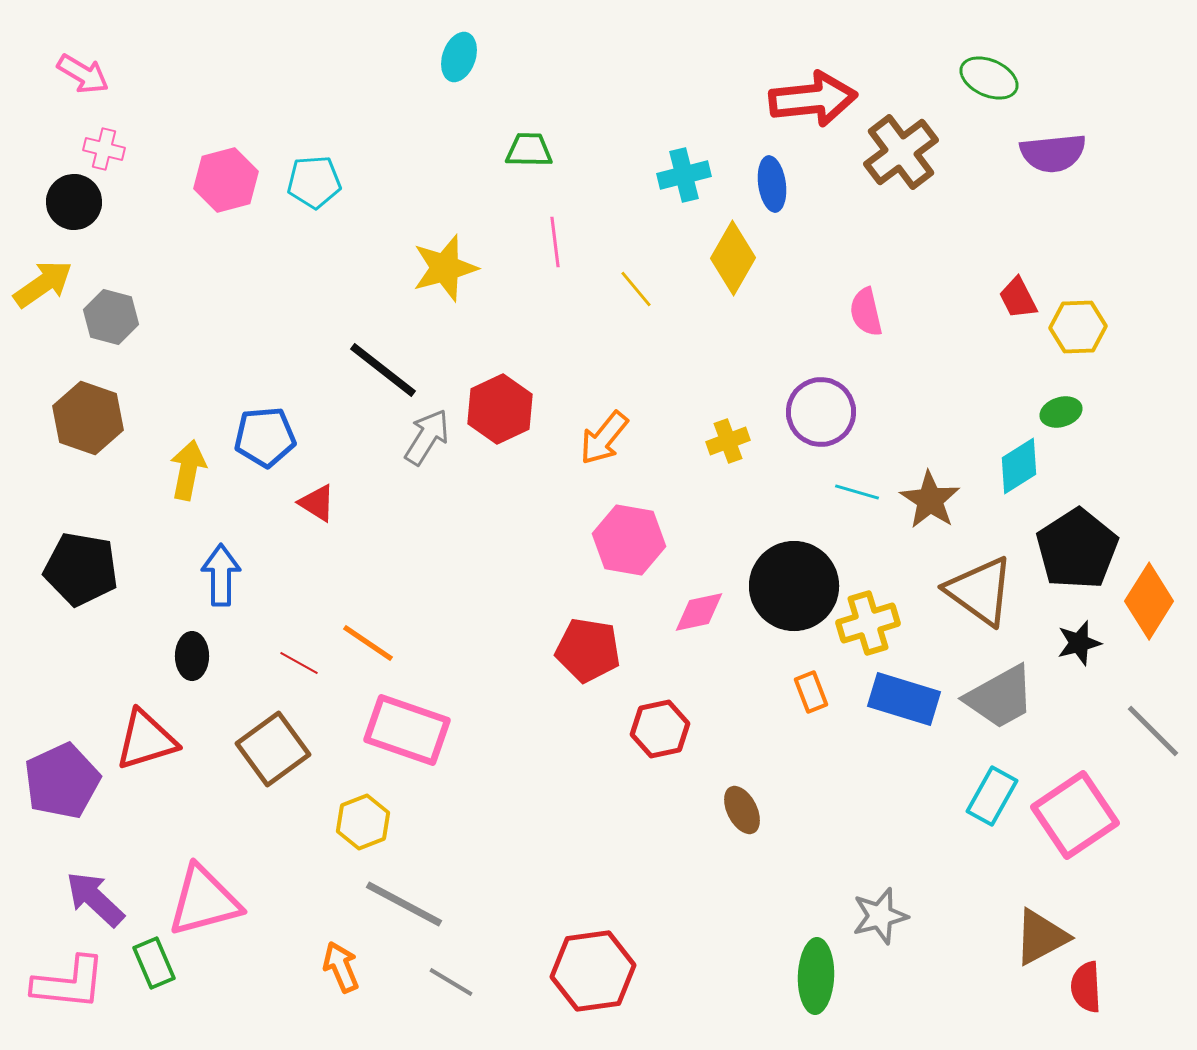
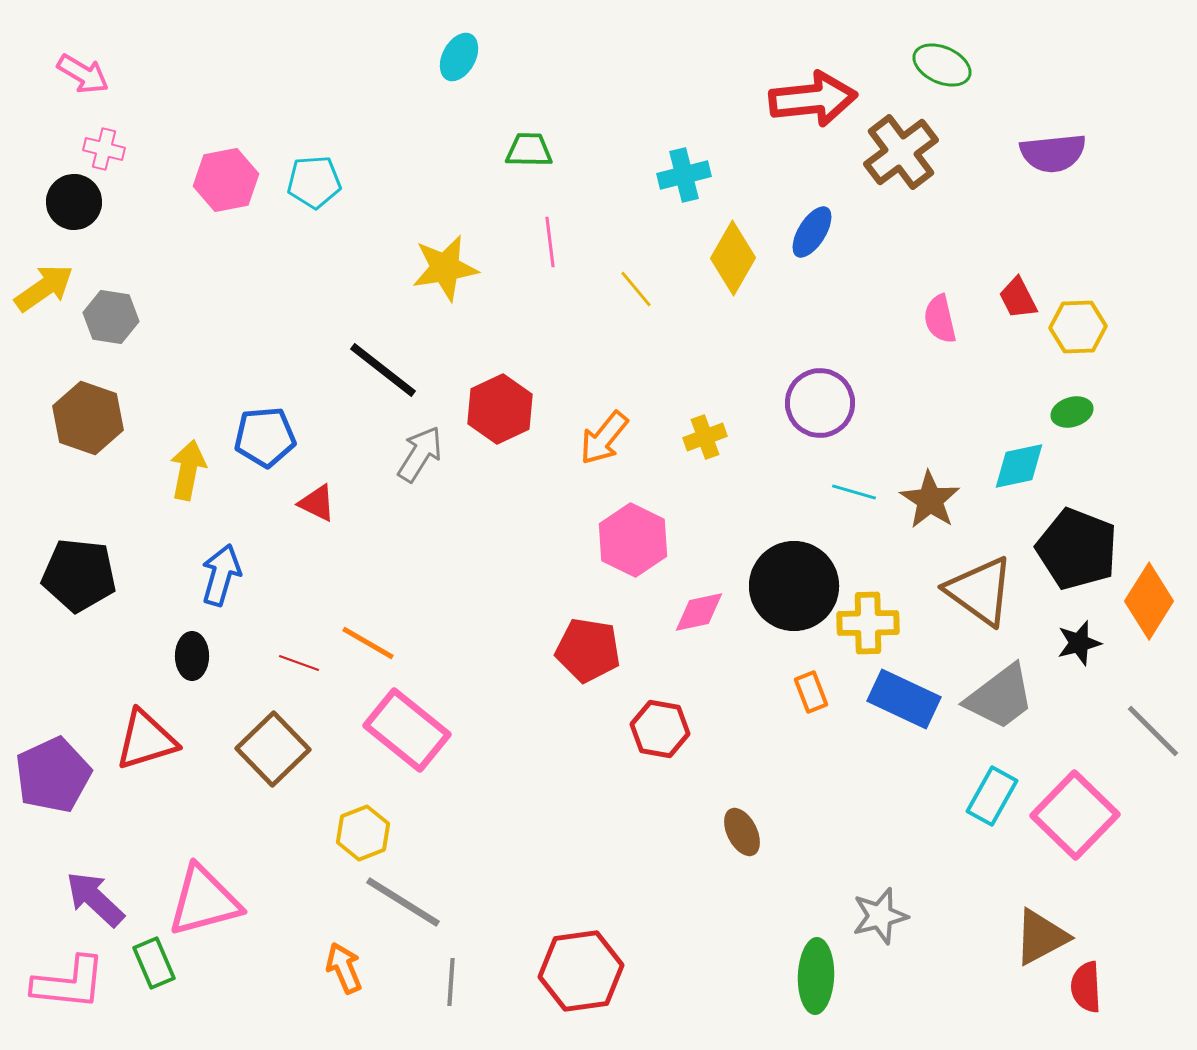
cyan ellipse at (459, 57): rotated 9 degrees clockwise
green ellipse at (989, 78): moved 47 px left, 13 px up
pink hexagon at (226, 180): rotated 4 degrees clockwise
blue ellipse at (772, 184): moved 40 px right, 48 px down; rotated 40 degrees clockwise
pink line at (555, 242): moved 5 px left
yellow star at (445, 268): rotated 6 degrees clockwise
yellow arrow at (43, 284): moved 1 px right, 4 px down
pink semicircle at (866, 312): moved 74 px right, 7 px down
gray hexagon at (111, 317): rotated 6 degrees counterclockwise
purple circle at (821, 412): moved 1 px left, 9 px up
green ellipse at (1061, 412): moved 11 px right
gray arrow at (427, 437): moved 7 px left, 17 px down
yellow cross at (728, 441): moved 23 px left, 4 px up
cyan diamond at (1019, 466): rotated 20 degrees clockwise
cyan line at (857, 492): moved 3 px left
red triangle at (317, 503): rotated 6 degrees counterclockwise
pink hexagon at (629, 540): moved 4 px right; rotated 16 degrees clockwise
black pentagon at (1077, 549): rotated 18 degrees counterclockwise
black pentagon at (81, 569): moved 2 px left, 6 px down; rotated 4 degrees counterclockwise
blue arrow at (221, 575): rotated 16 degrees clockwise
yellow cross at (868, 623): rotated 16 degrees clockwise
orange line at (368, 643): rotated 4 degrees counterclockwise
red line at (299, 663): rotated 9 degrees counterclockwise
gray trapezoid at (1000, 697): rotated 8 degrees counterclockwise
blue rectangle at (904, 699): rotated 8 degrees clockwise
red hexagon at (660, 729): rotated 22 degrees clockwise
pink rectangle at (407, 730): rotated 20 degrees clockwise
brown square at (273, 749): rotated 8 degrees counterclockwise
purple pentagon at (62, 781): moved 9 px left, 6 px up
brown ellipse at (742, 810): moved 22 px down
pink square at (1075, 815): rotated 12 degrees counterclockwise
yellow hexagon at (363, 822): moved 11 px down
gray line at (404, 904): moved 1 px left, 2 px up; rotated 4 degrees clockwise
orange arrow at (341, 967): moved 3 px right, 1 px down
red hexagon at (593, 971): moved 12 px left
gray line at (451, 982): rotated 63 degrees clockwise
